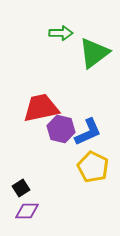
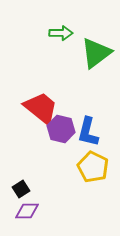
green triangle: moved 2 px right
red trapezoid: rotated 51 degrees clockwise
blue L-shape: rotated 128 degrees clockwise
black square: moved 1 px down
